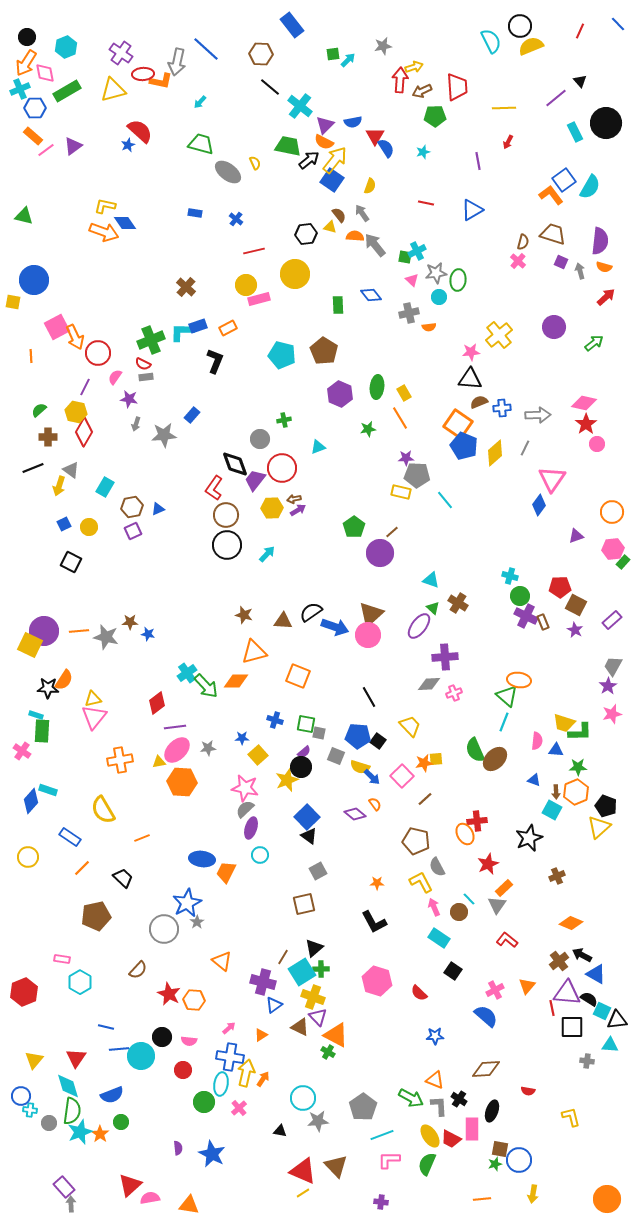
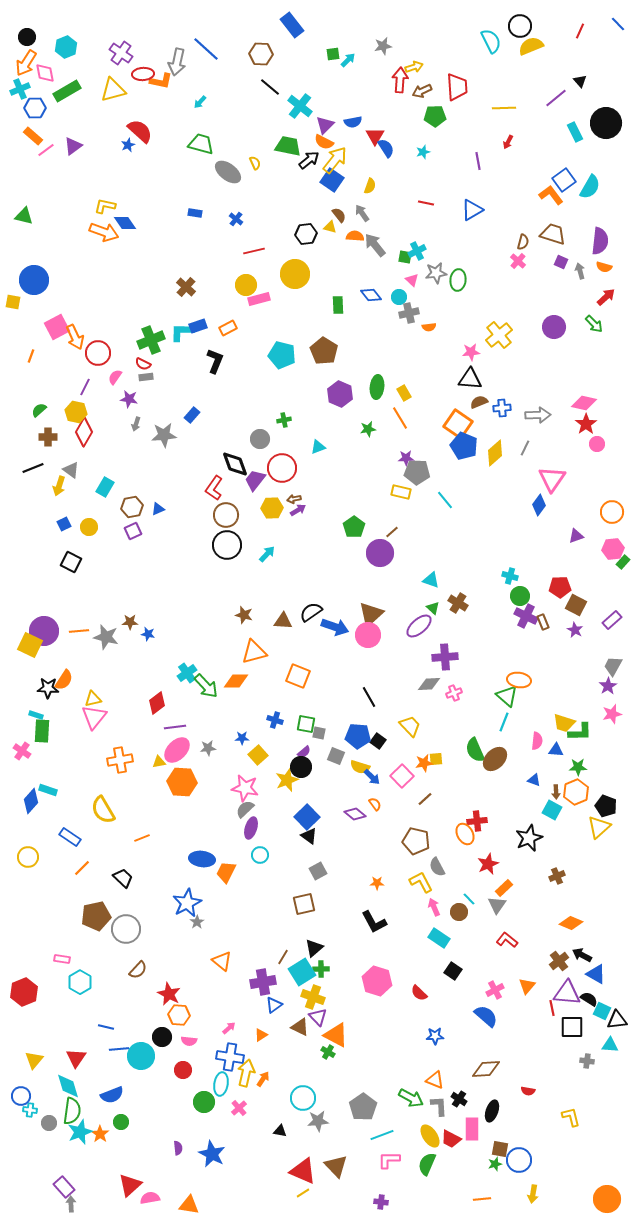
cyan circle at (439, 297): moved 40 px left
green arrow at (594, 343): moved 19 px up; rotated 84 degrees clockwise
orange line at (31, 356): rotated 24 degrees clockwise
gray pentagon at (417, 475): moved 3 px up
purple ellipse at (419, 626): rotated 12 degrees clockwise
gray circle at (164, 929): moved 38 px left
purple cross at (263, 982): rotated 25 degrees counterclockwise
orange hexagon at (194, 1000): moved 15 px left, 15 px down
